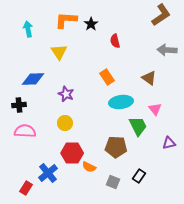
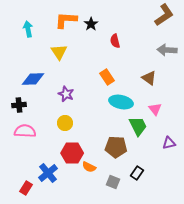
brown L-shape: moved 3 px right
cyan ellipse: rotated 20 degrees clockwise
black rectangle: moved 2 px left, 3 px up
